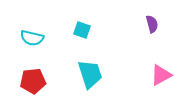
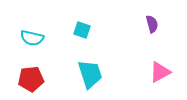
pink triangle: moved 1 px left, 3 px up
red pentagon: moved 2 px left, 2 px up
